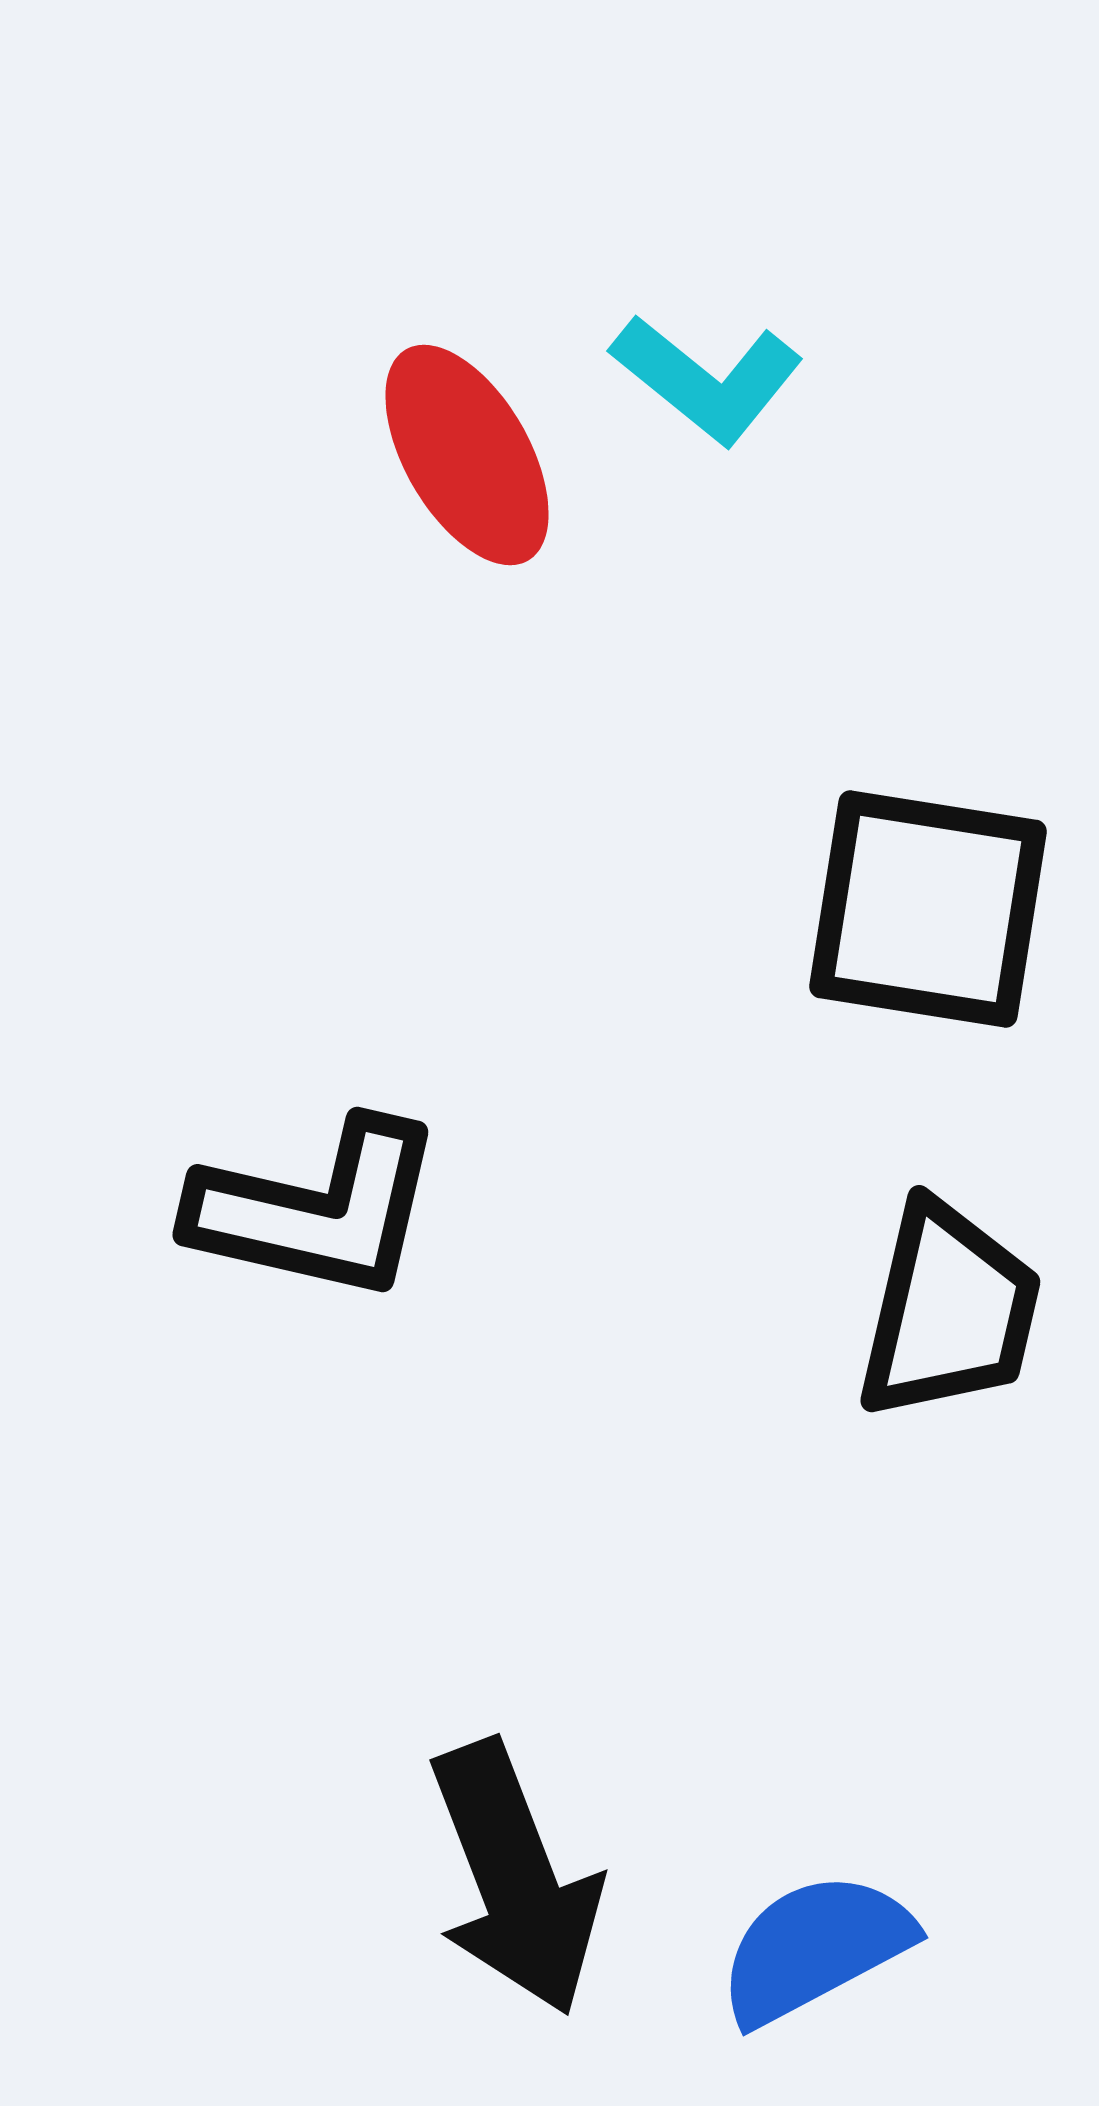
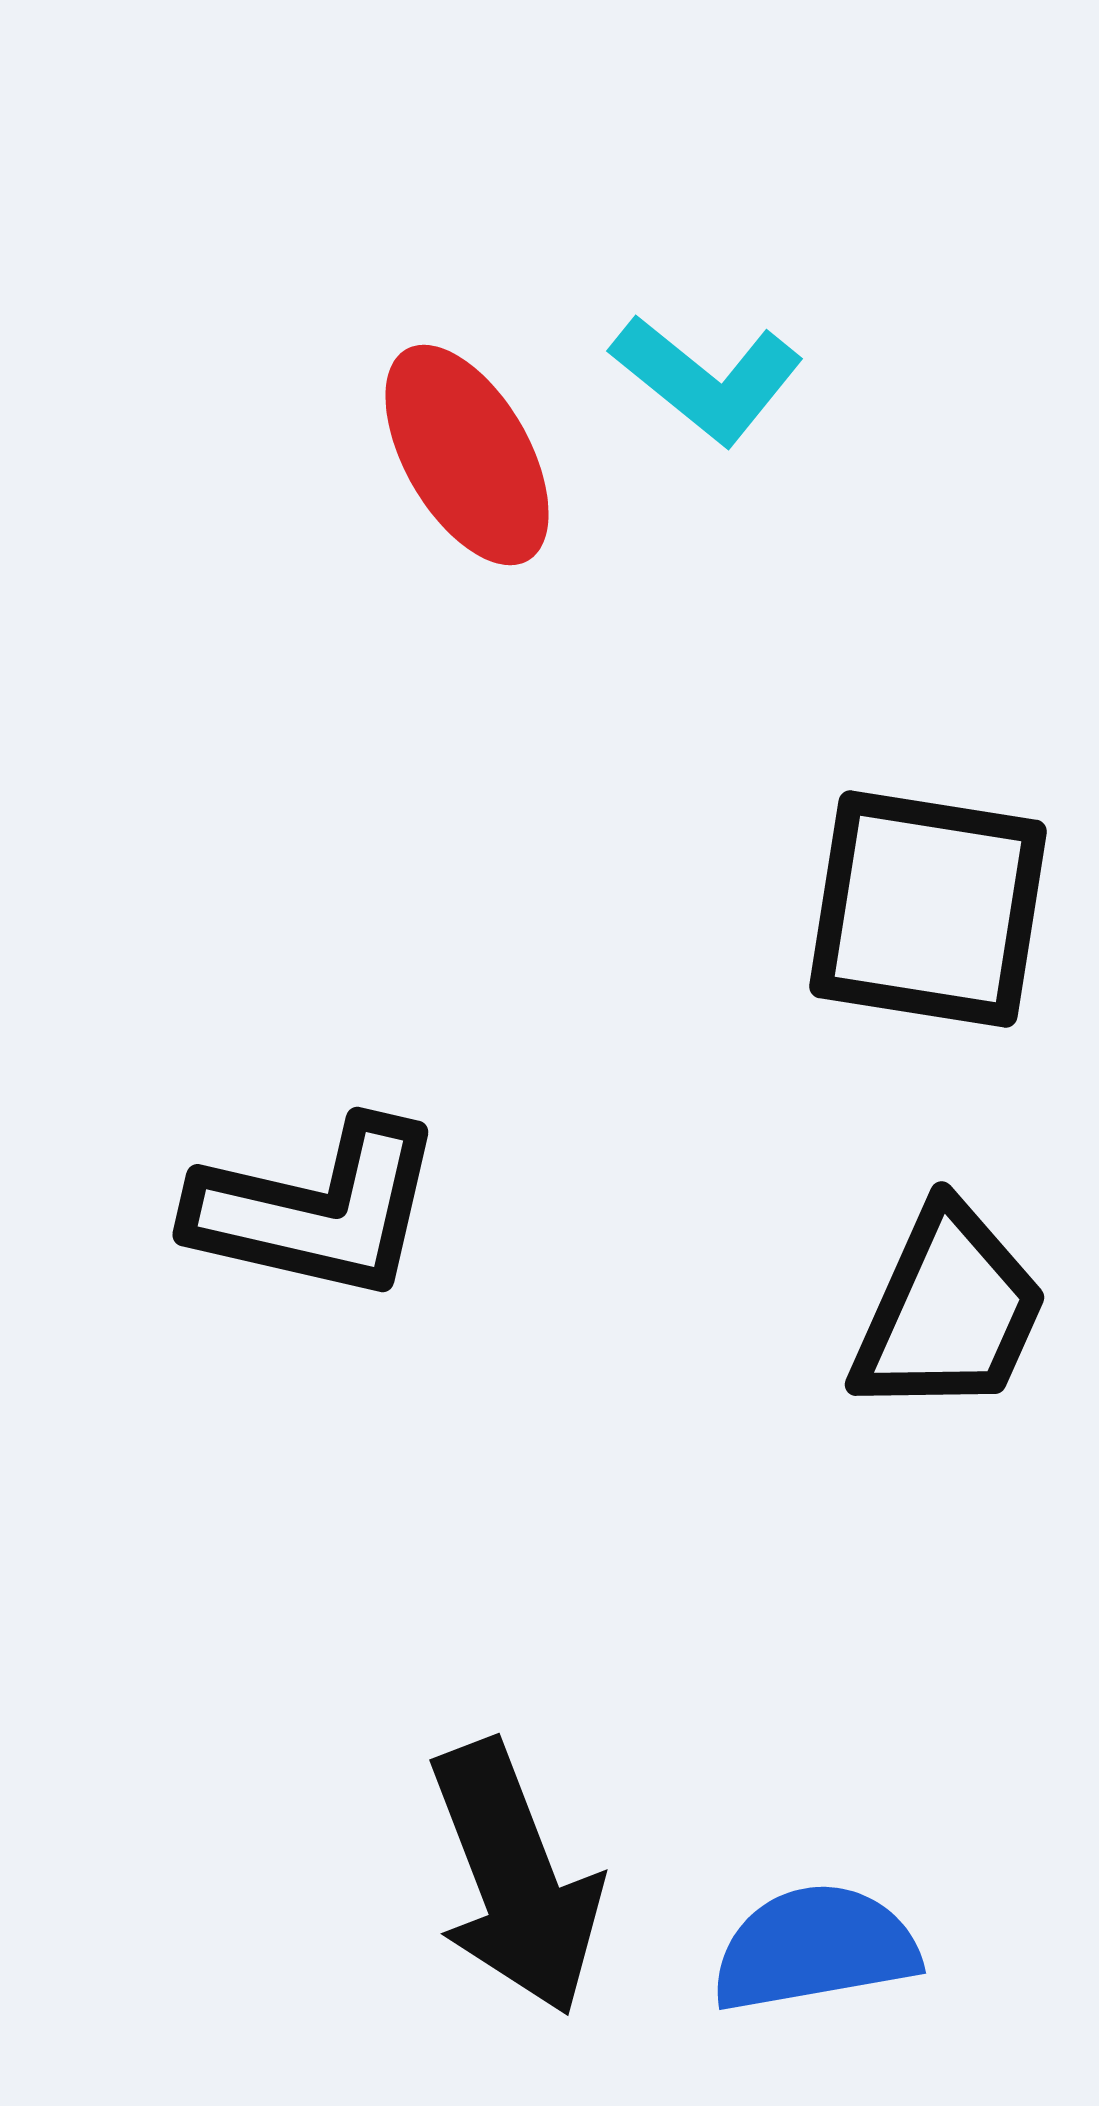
black trapezoid: rotated 11 degrees clockwise
blue semicircle: rotated 18 degrees clockwise
